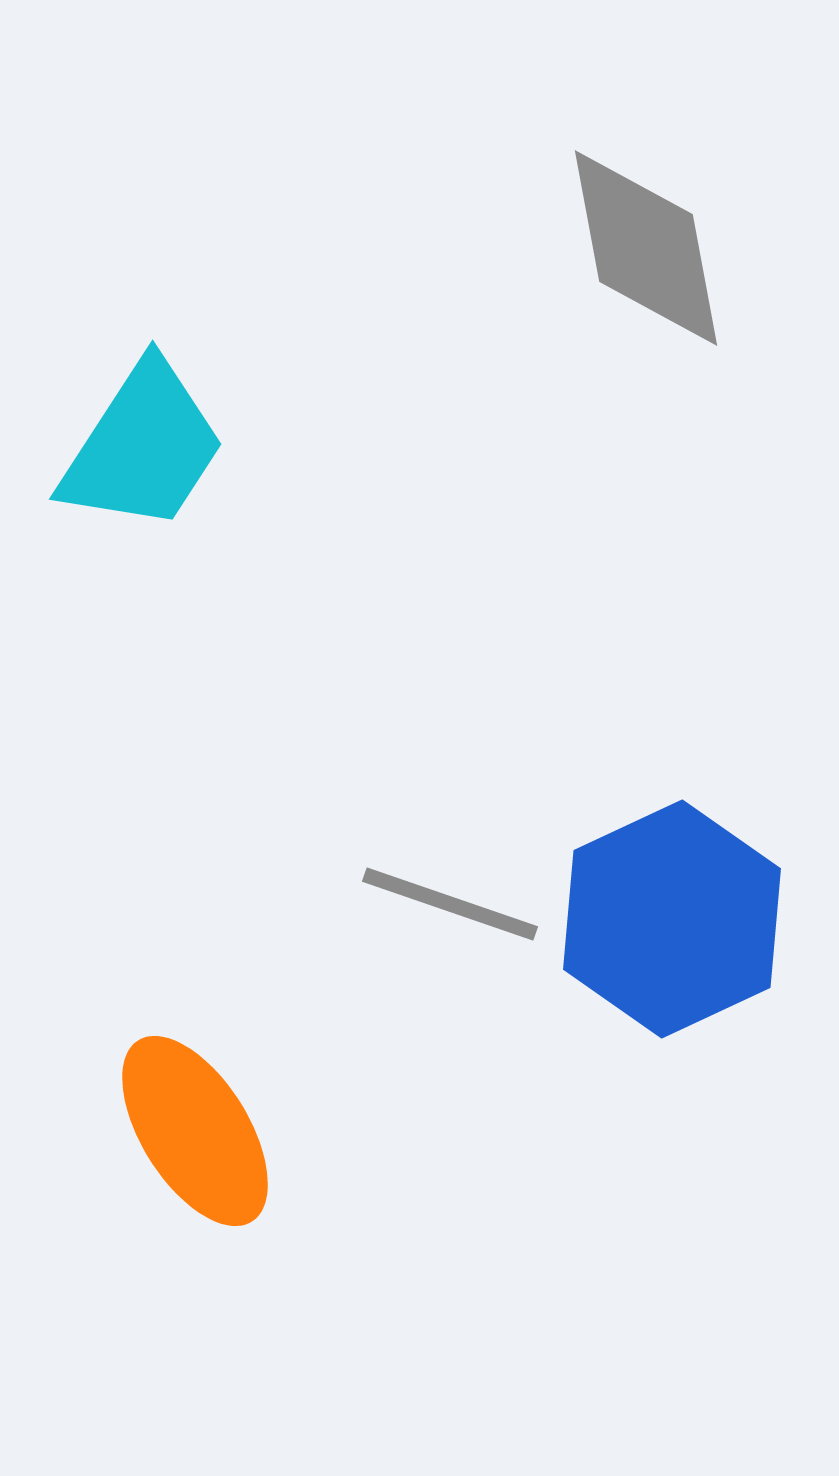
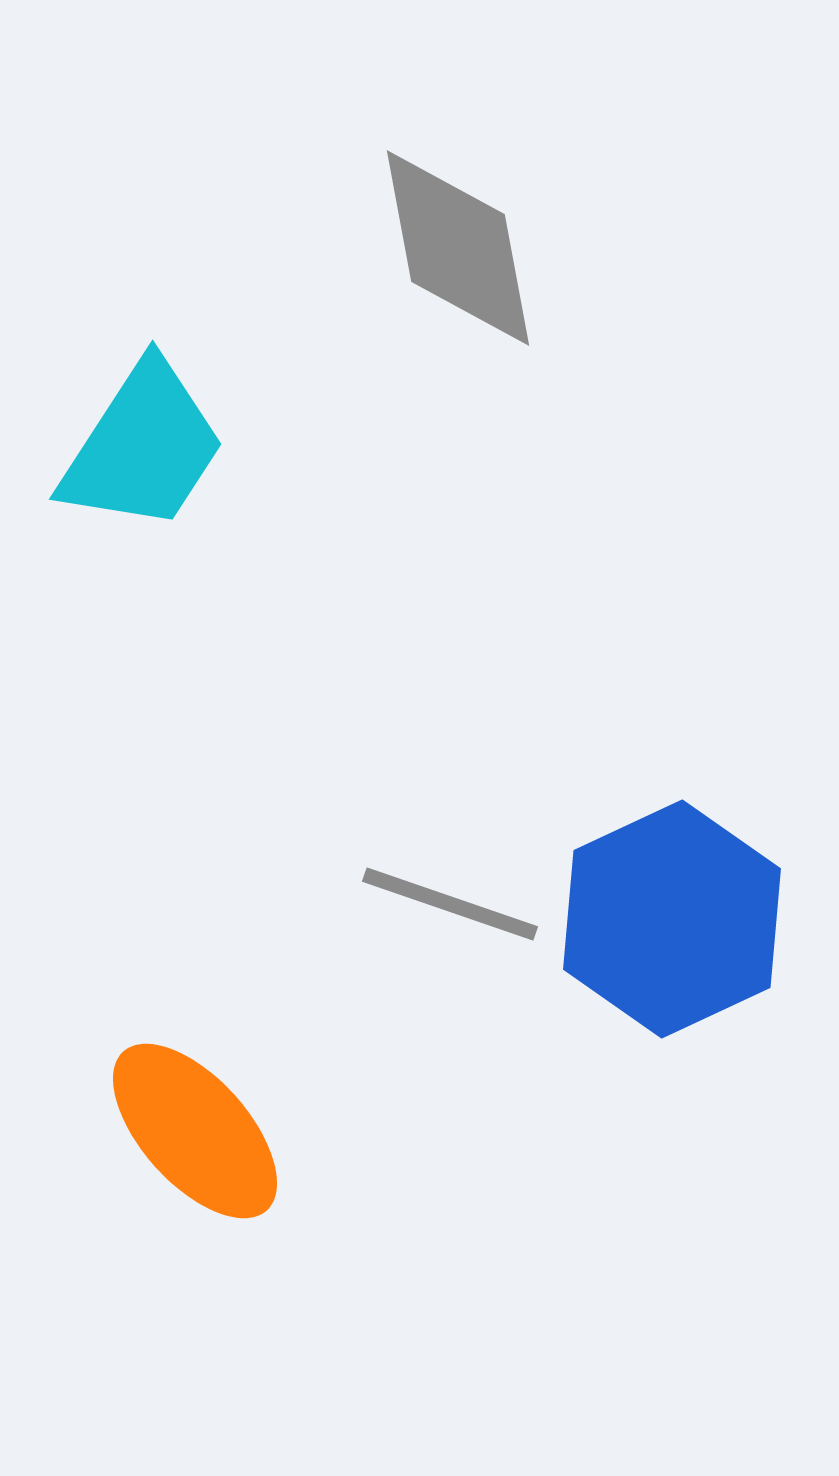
gray diamond: moved 188 px left
orange ellipse: rotated 10 degrees counterclockwise
